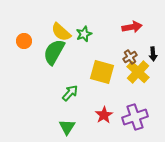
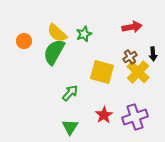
yellow semicircle: moved 4 px left, 1 px down
green triangle: moved 3 px right
